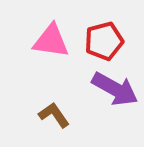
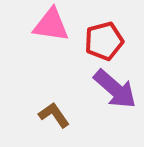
pink triangle: moved 16 px up
purple arrow: rotated 12 degrees clockwise
